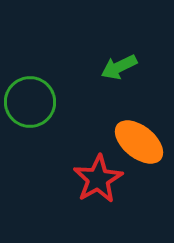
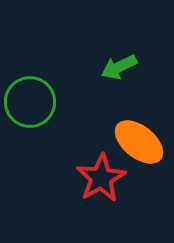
red star: moved 3 px right, 1 px up
